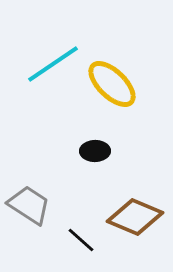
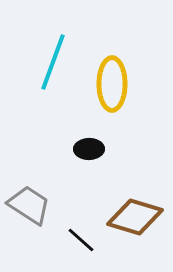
cyan line: moved 2 px up; rotated 36 degrees counterclockwise
yellow ellipse: rotated 46 degrees clockwise
black ellipse: moved 6 px left, 2 px up
brown diamond: rotated 6 degrees counterclockwise
